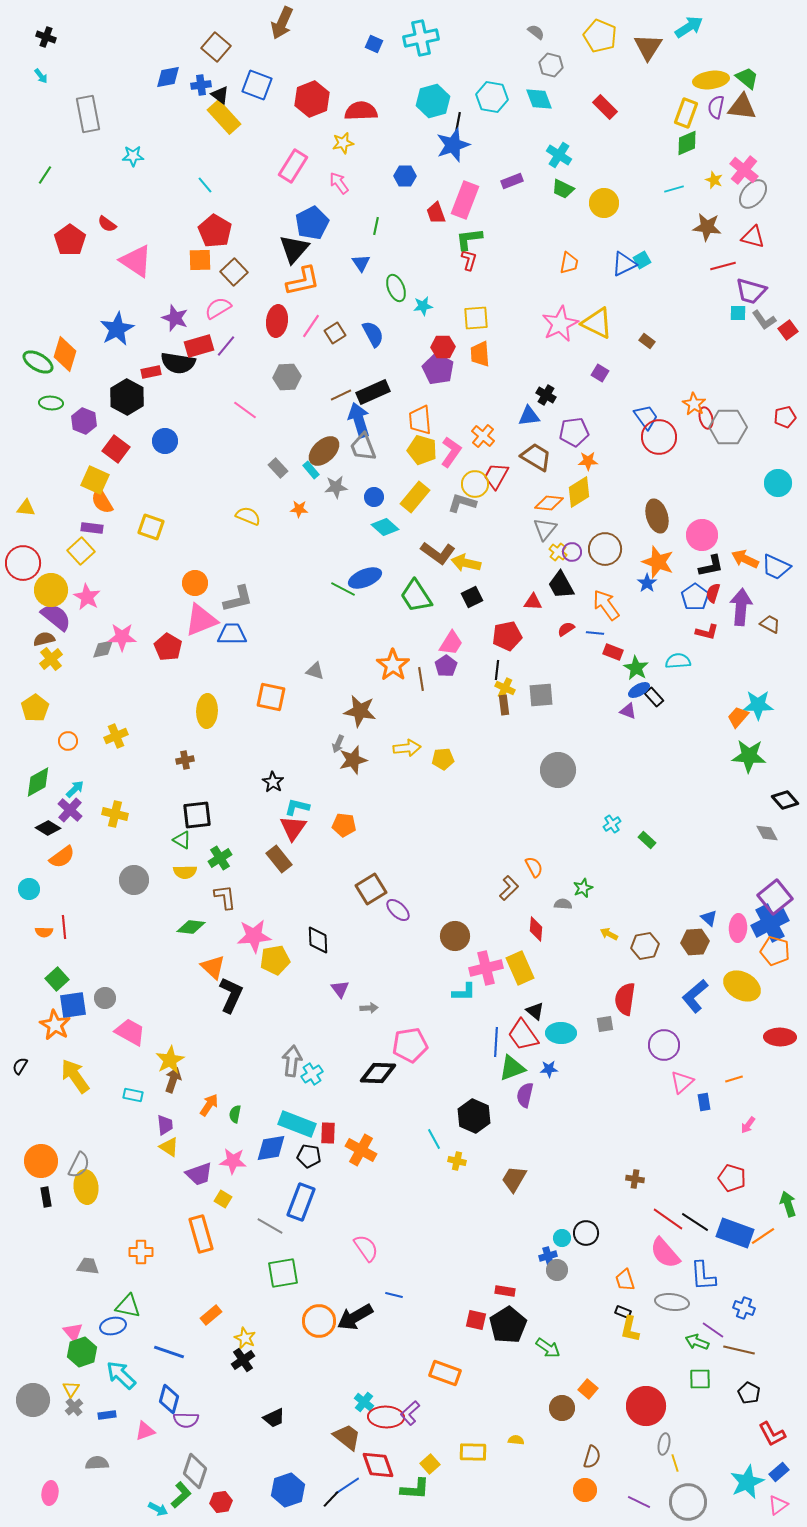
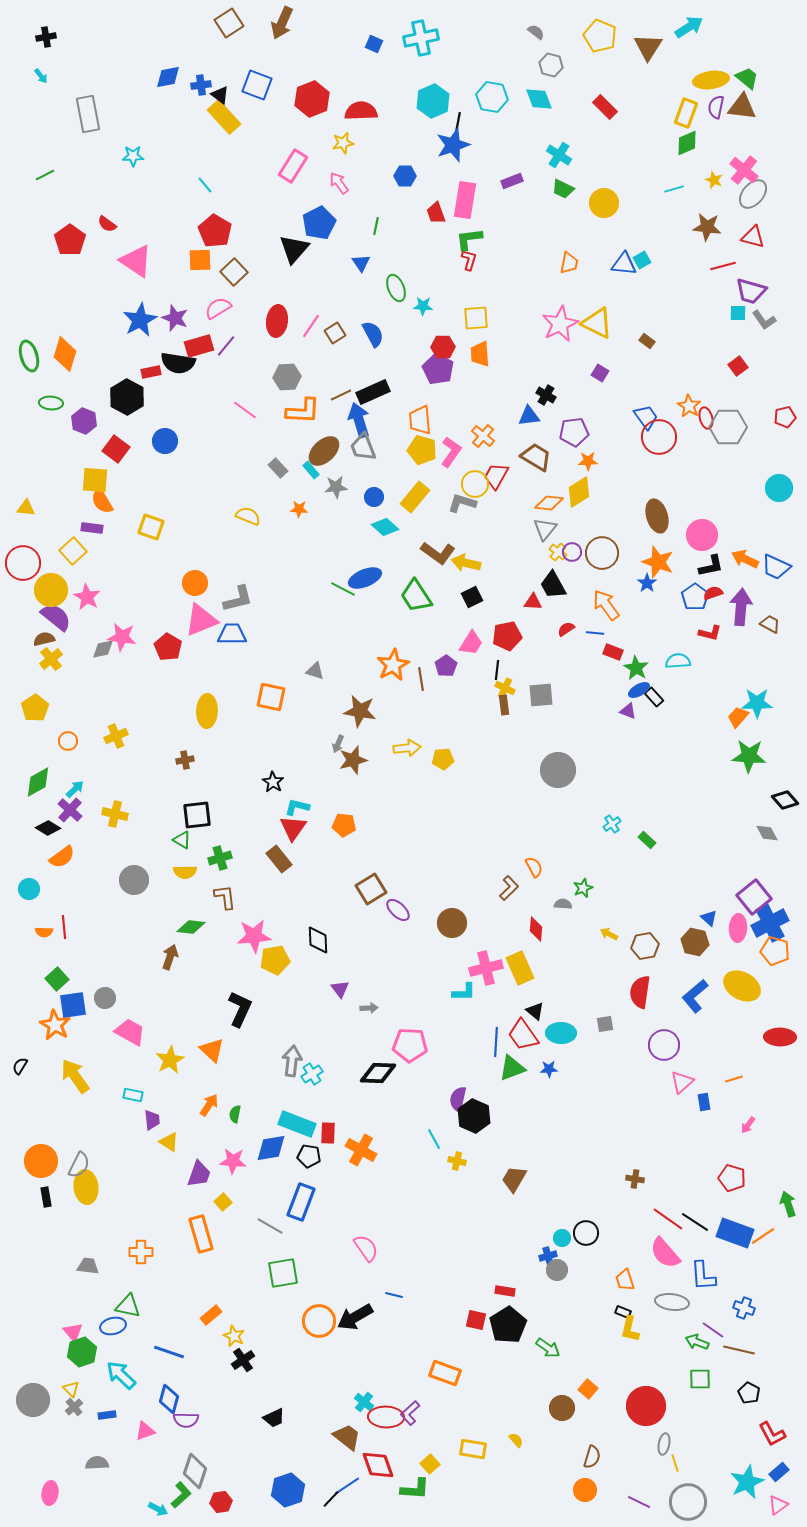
black cross at (46, 37): rotated 30 degrees counterclockwise
brown square at (216, 47): moved 13 px right, 24 px up; rotated 16 degrees clockwise
cyan hexagon at (433, 101): rotated 8 degrees counterclockwise
green line at (45, 175): rotated 30 degrees clockwise
pink rectangle at (465, 200): rotated 12 degrees counterclockwise
blue pentagon at (312, 223): moved 7 px right
blue triangle at (624, 264): rotated 32 degrees clockwise
orange L-shape at (303, 281): moved 130 px down; rotated 15 degrees clockwise
cyan star at (423, 306): rotated 12 degrees clockwise
blue star at (117, 329): moved 23 px right, 9 px up
red square at (788, 330): moved 50 px left, 36 px down
green ellipse at (38, 362): moved 9 px left, 6 px up; rotated 44 degrees clockwise
orange star at (694, 404): moved 5 px left, 2 px down
yellow square at (95, 480): rotated 20 degrees counterclockwise
cyan circle at (778, 483): moved 1 px right, 5 px down
brown circle at (605, 549): moved 3 px left, 4 px down
yellow square at (81, 551): moved 8 px left
black trapezoid at (561, 585): moved 8 px left
red semicircle at (713, 593): rotated 54 degrees clockwise
red L-shape at (707, 632): moved 3 px right, 1 px down
pink star at (122, 637): rotated 8 degrees clockwise
pink trapezoid at (451, 643): moved 20 px right
orange star at (393, 665): rotated 8 degrees clockwise
cyan star at (758, 705): moved 1 px left, 2 px up
green cross at (220, 858): rotated 15 degrees clockwise
purple square at (775, 897): moved 21 px left
brown circle at (455, 936): moved 3 px left, 13 px up
brown hexagon at (695, 942): rotated 16 degrees clockwise
orange triangle at (213, 967): moved 1 px left, 83 px down
black L-shape at (231, 995): moved 9 px right, 14 px down
red semicircle at (625, 999): moved 15 px right, 7 px up
pink pentagon at (410, 1045): rotated 12 degrees clockwise
brown arrow at (173, 1080): moved 3 px left, 123 px up
purple semicircle at (525, 1095): moved 67 px left, 4 px down
purple trapezoid at (165, 1125): moved 13 px left, 5 px up
yellow triangle at (169, 1147): moved 5 px up
purple trapezoid at (199, 1174): rotated 52 degrees counterclockwise
yellow square at (223, 1199): moved 3 px down; rotated 18 degrees clockwise
yellow star at (245, 1338): moved 11 px left, 2 px up
yellow triangle at (71, 1389): rotated 18 degrees counterclockwise
yellow semicircle at (516, 1440): rotated 42 degrees clockwise
yellow rectangle at (473, 1452): moved 3 px up; rotated 8 degrees clockwise
